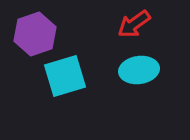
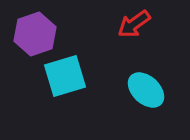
cyan ellipse: moved 7 px right, 20 px down; rotated 51 degrees clockwise
